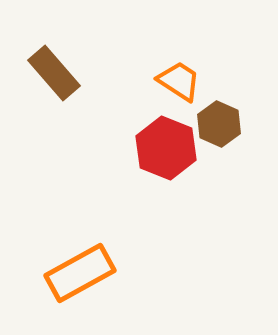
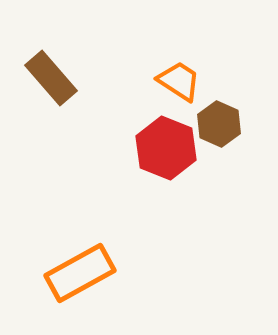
brown rectangle: moved 3 px left, 5 px down
